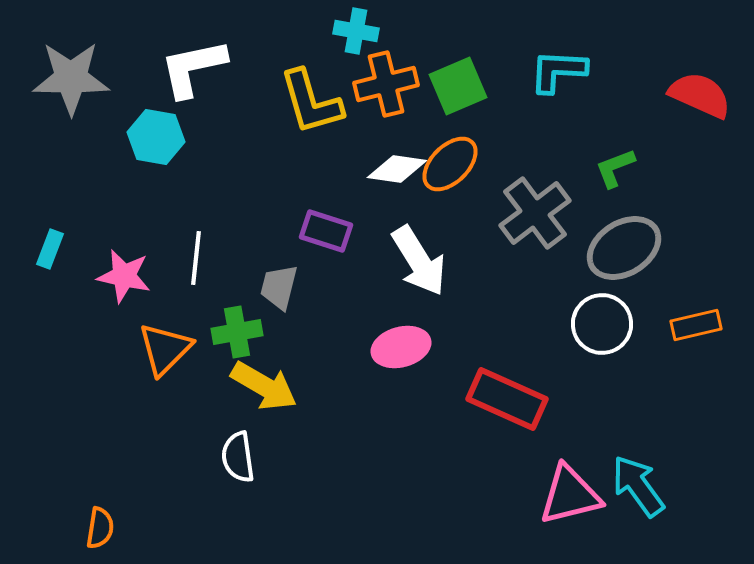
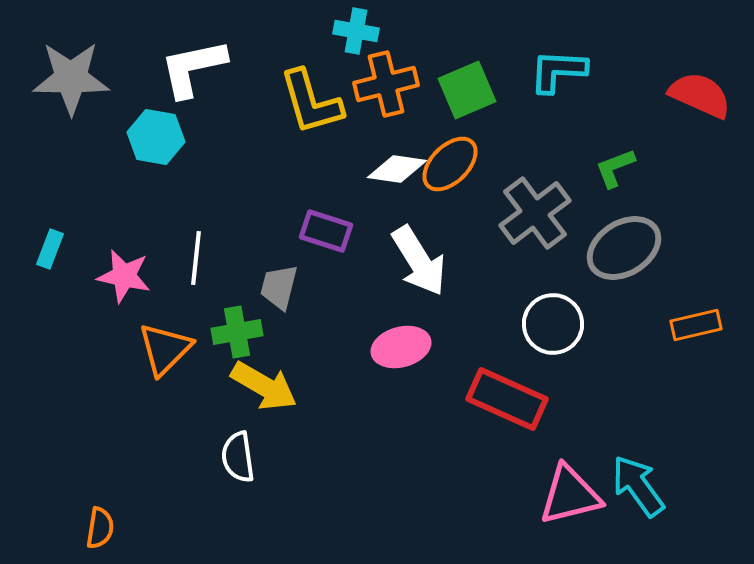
green square: moved 9 px right, 4 px down
white circle: moved 49 px left
